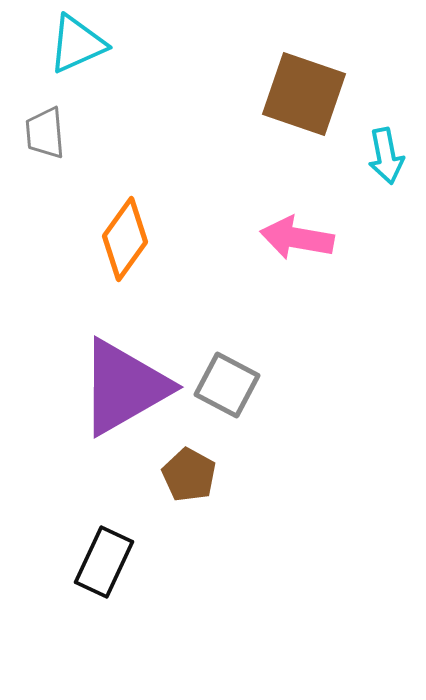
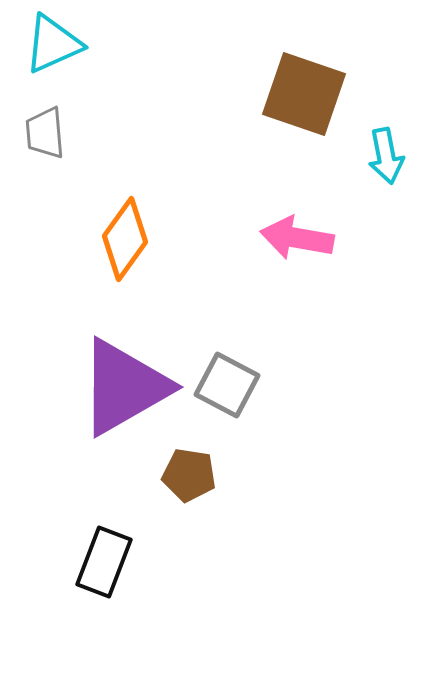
cyan triangle: moved 24 px left
brown pentagon: rotated 20 degrees counterclockwise
black rectangle: rotated 4 degrees counterclockwise
